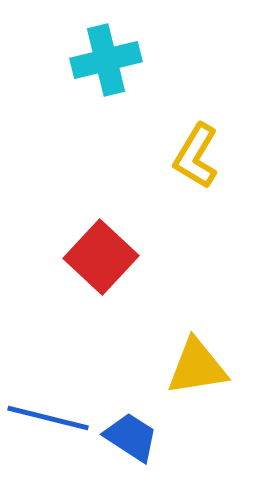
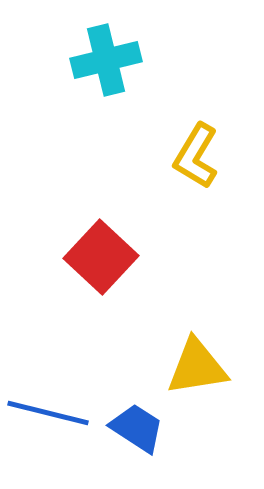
blue line: moved 5 px up
blue trapezoid: moved 6 px right, 9 px up
